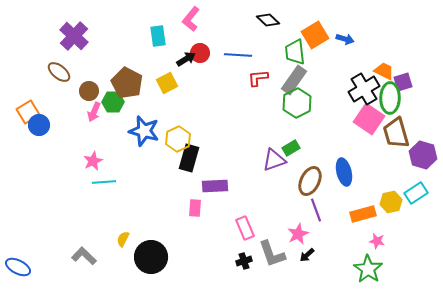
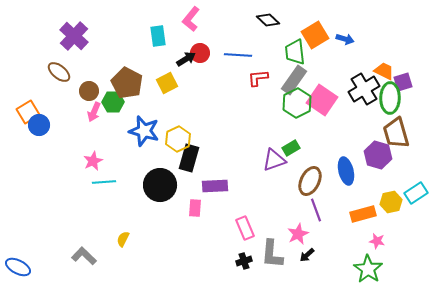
pink square at (369, 119): moved 47 px left, 19 px up
purple hexagon at (423, 155): moved 45 px left
blue ellipse at (344, 172): moved 2 px right, 1 px up
gray L-shape at (272, 254): rotated 24 degrees clockwise
black circle at (151, 257): moved 9 px right, 72 px up
